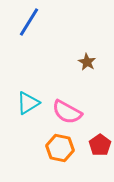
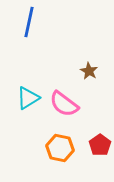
blue line: rotated 20 degrees counterclockwise
brown star: moved 2 px right, 9 px down
cyan triangle: moved 5 px up
pink semicircle: moved 3 px left, 8 px up; rotated 8 degrees clockwise
